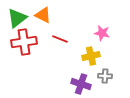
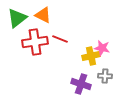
pink star: moved 15 px down
red cross: moved 11 px right
